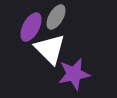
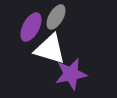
white triangle: rotated 28 degrees counterclockwise
purple star: moved 3 px left
